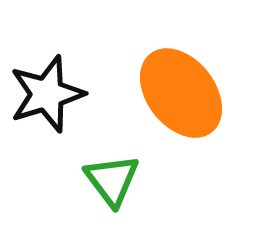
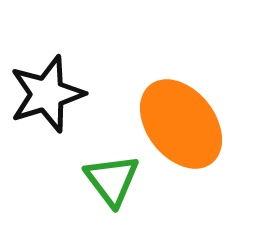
orange ellipse: moved 31 px down
